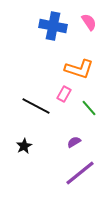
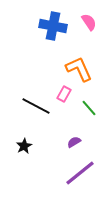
orange L-shape: rotated 132 degrees counterclockwise
